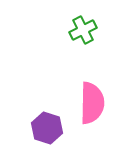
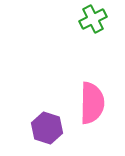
green cross: moved 10 px right, 11 px up
